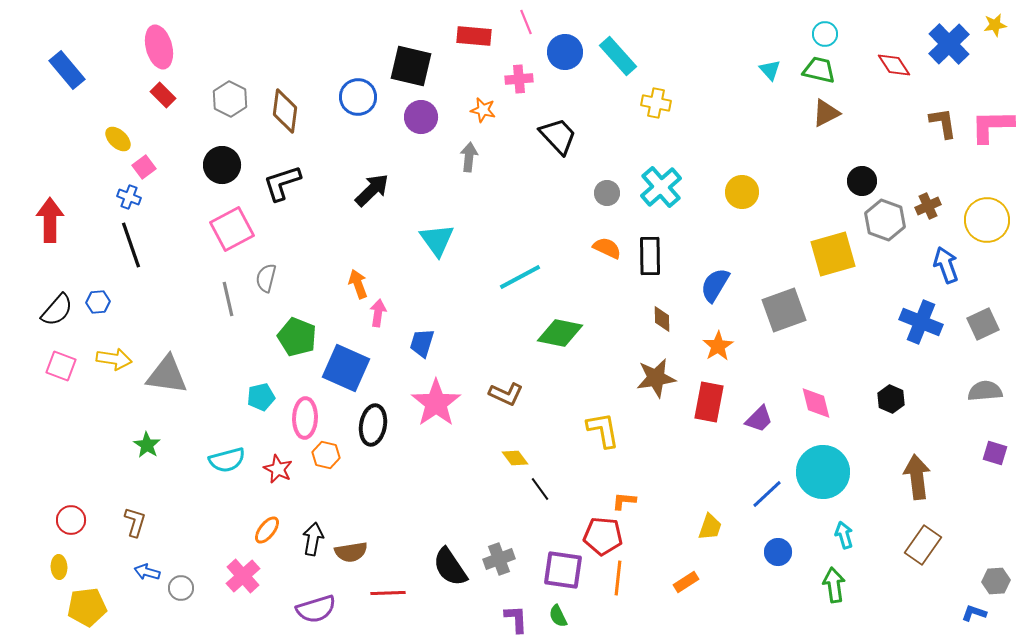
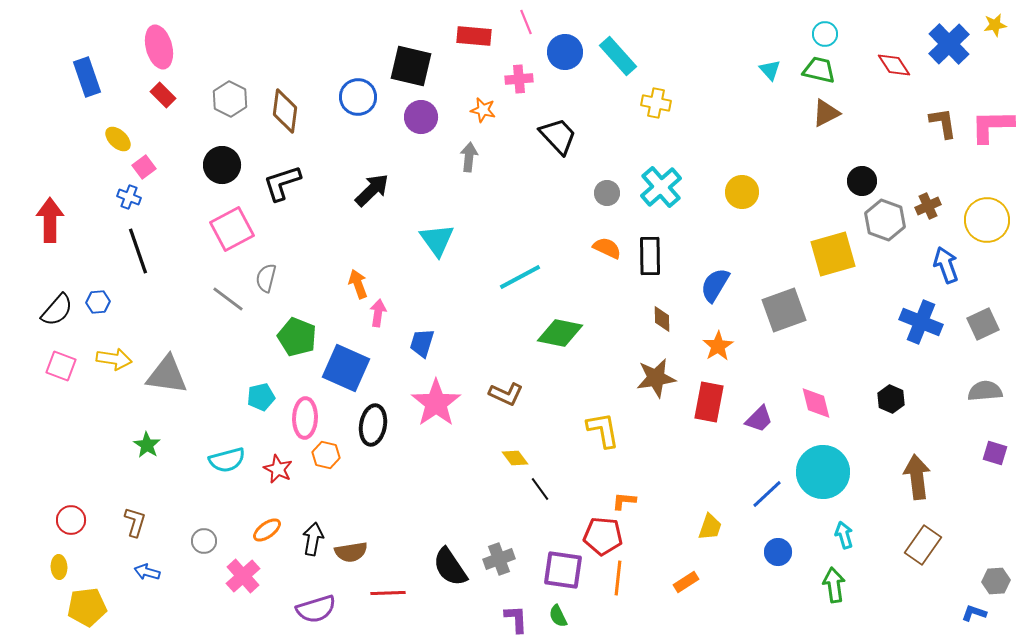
blue rectangle at (67, 70): moved 20 px right, 7 px down; rotated 21 degrees clockwise
black line at (131, 245): moved 7 px right, 6 px down
gray line at (228, 299): rotated 40 degrees counterclockwise
orange ellipse at (267, 530): rotated 16 degrees clockwise
gray circle at (181, 588): moved 23 px right, 47 px up
